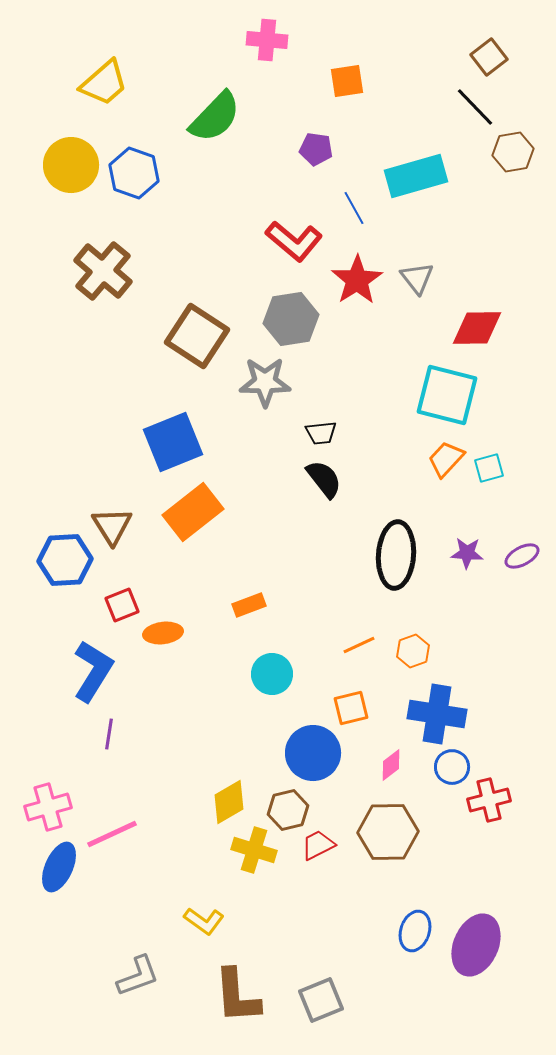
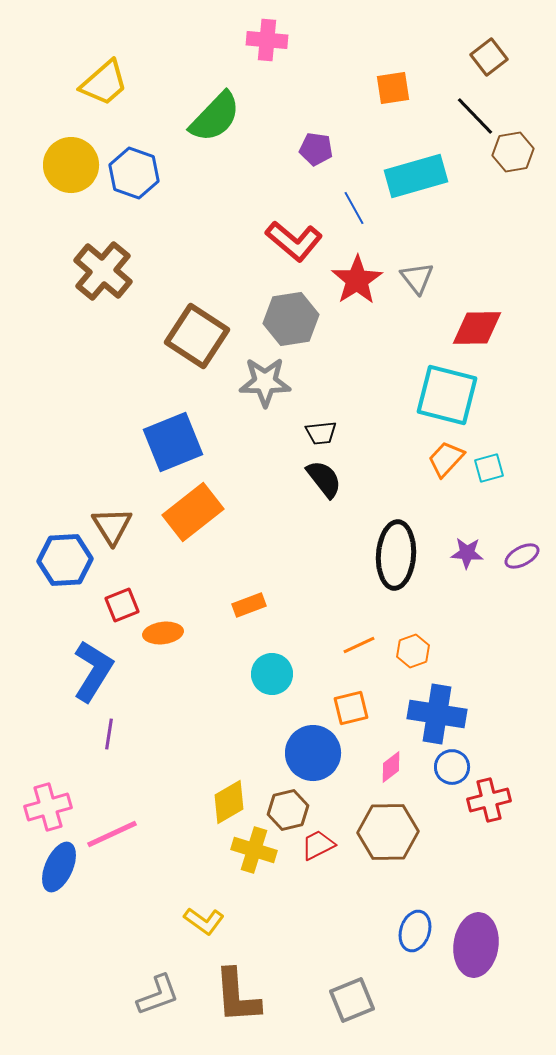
orange square at (347, 81): moved 46 px right, 7 px down
black line at (475, 107): moved 9 px down
pink diamond at (391, 765): moved 2 px down
purple ellipse at (476, 945): rotated 16 degrees counterclockwise
gray L-shape at (138, 976): moved 20 px right, 19 px down
gray square at (321, 1000): moved 31 px right
